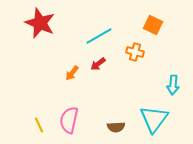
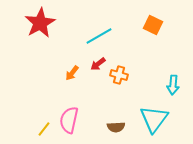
red star: rotated 20 degrees clockwise
orange cross: moved 16 px left, 23 px down
yellow line: moved 5 px right, 4 px down; rotated 63 degrees clockwise
